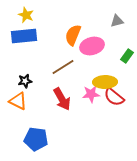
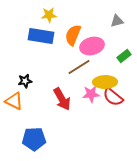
yellow star: moved 23 px right; rotated 28 degrees counterclockwise
blue rectangle: moved 17 px right; rotated 15 degrees clockwise
green rectangle: moved 3 px left; rotated 16 degrees clockwise
brown line: moved 16 px right
red semicircle: moved 1 px left
orange triangle: moved 4 px left
blue pentagon: moved 2 px left; rotated 10 degrees counterclockwise
